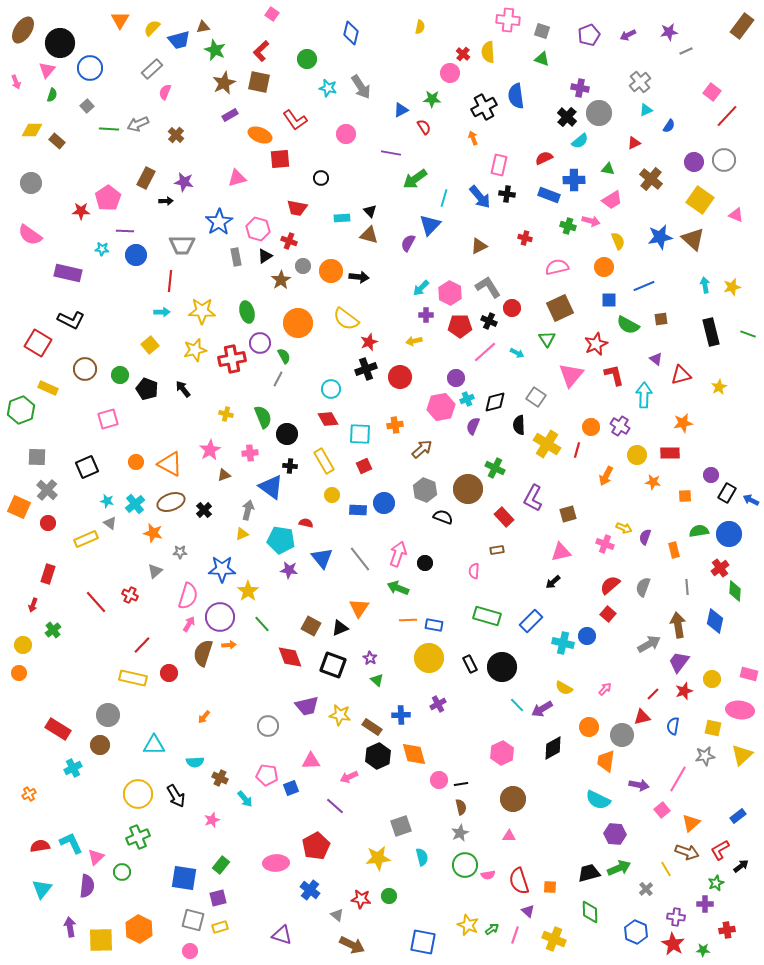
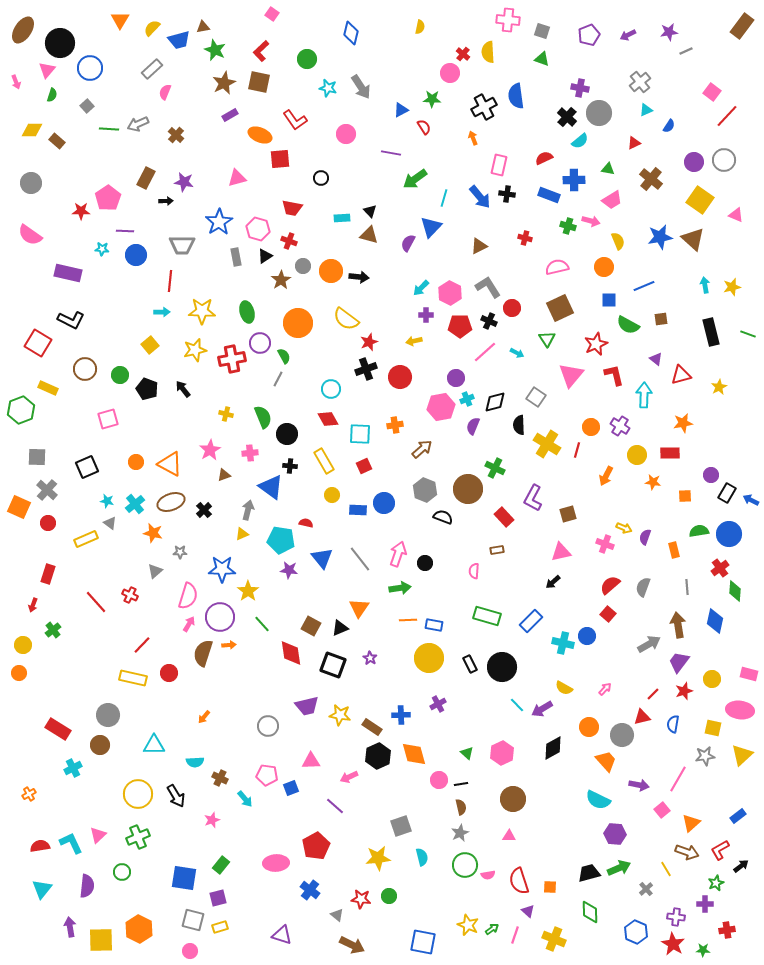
red trapezoid at (297, 208): moved 5 px left
blue triangle at (430, 225): moved 1 px right, 2 px down
green arrow at (398, 588): moved 2 px right; rotated 150 degrees clockwise
red diamond at (290, 657): moved 1 px right, 4 px up; rotated 12 degrees clockwise
green triangle at (377, 680): moved 90 px right, 73 px down
blue semicircle at (673, 726): moved 2 px up
orange trapezoid at (606, 761): rotated 130 degrees clockwise
pink triangle at (96, 857): moved 2 px right, 22 px up
